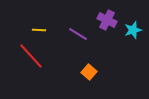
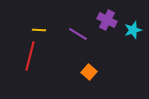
red line: moved 1 px left; rotated 56 degrees clockwise
